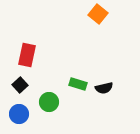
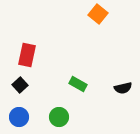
green rectangle: rotated 12 degrees clockwise
black semicircle: moved 19 px right
green circle: moved 10 px right, 15 px down
blue circle: moved 3 px down
